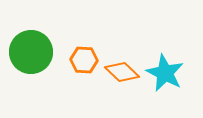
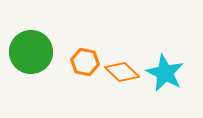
orange hexagon: moved 1 px right, 2 px down; rotated 8 degrees clockwise
